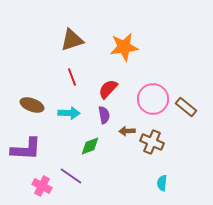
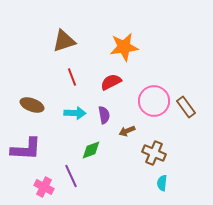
brown triangle: moved 8 px left, 1 px down
red semicircle: moved 3 px right, 7 px up; rotated 20 degrees clockwise
pink circle: moved 1 px right, 2 px down
brown rectangle: rotated 15 degrees clockwise
cyan arrow: moved 6 px right
brown arrow: rotated 21 degrees counterclockwise
brown cross: moved 2 px right, 11 px down
green diamond: moved 1 px right, 4 px down
purple line: rotated 30 degrees clockwise
pink cross: moved 2 px right, 1 px down
